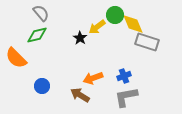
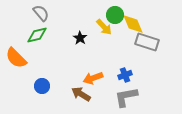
yellow arrow: moved 7 px right; rotated 96 degrees counterclockwise
blue cross: moved 1 px right, 1 px up
brown arrow: moved 1 px right, 1 px up
